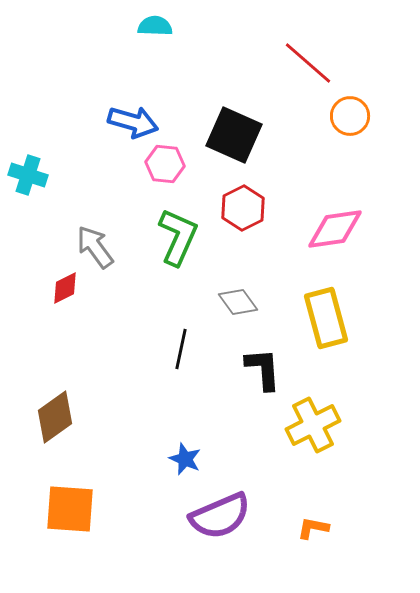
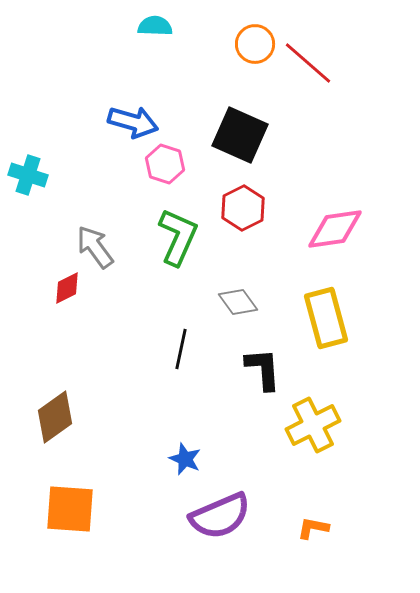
orange circle: moved 95 px left, 72 px up
black square: moved 6 px right
pink hexagon: rotated 12 degrees clockwise
red diamond: moved 2 px right
